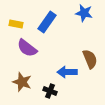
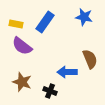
blue star: moved 4 px down
blue rectangle: moved 2 px left
purple semicircle: moved 5 px left, 2 px up
